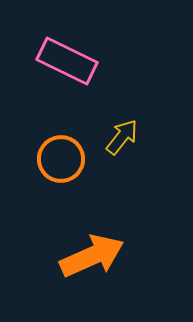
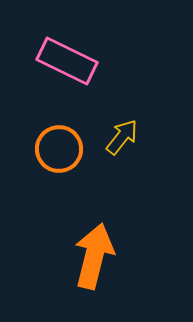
orange circle: moved 2 px left, 10 px up
orange arrow: moved 2 px right; rotated 52 degrees counterclockwise
